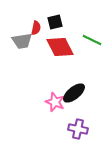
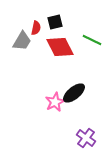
gray trapezoid: rotated 50 degrees counterclockwise
pink star: rotated 24 degrees clockwise
purple cross: moved 8 px right, 9 px down; rotated 24 degrees clockwise
